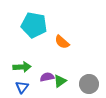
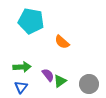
cyan pentagon: moved 3 px left, 4 px up
purple semicircle: moved 1 px right, 2 px up; rotated 64 degrees clockwise
blue triangle: moved 1 px left
